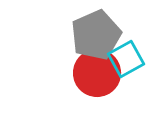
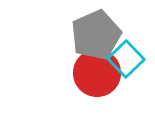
cyan square: rotated 15 degrees counterclockwise
